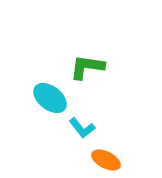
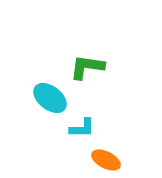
cyan L-shape: rotated 52 degrees counterclockwise
